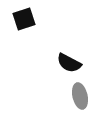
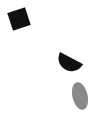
black square: moved 5 px left
